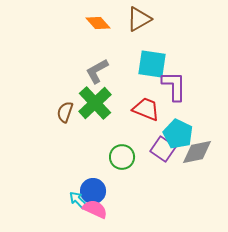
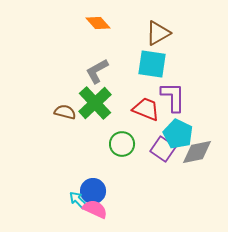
brown triangle: moved 19 px right, 14 px down
purple L-shape: moved 1 px left, 11 px down
brown semicircle: rotated 85 degrees clockwise
green circle: moved 13 px up
